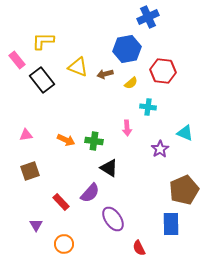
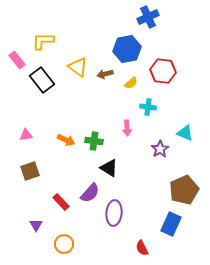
yellow triangle: rotated 15 degrees clockwise
purple ellipse: moved 1 px right, 6 px up; rotated 40 degrees clockwise
blue rectangle: rotated 25 degrees clockwise
red semicircle: moved 3 px right
